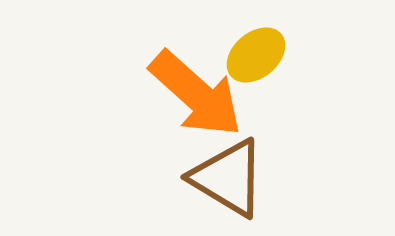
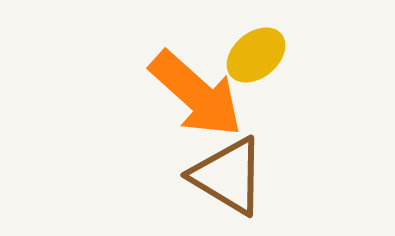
brown triangle: moved 2 px up
